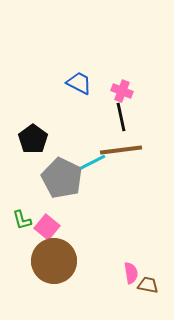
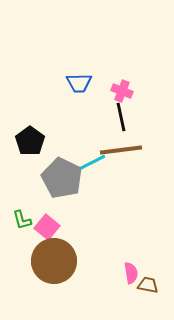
blue trapezoid: rotated 152 degrees clockwise
black pentagon: moved 3 px left, 2 px down
